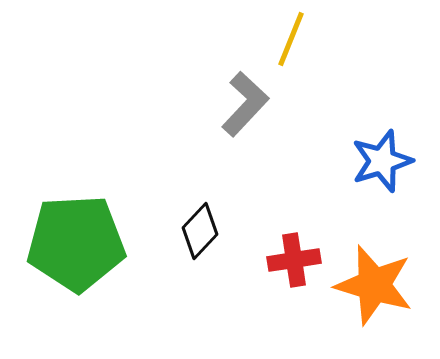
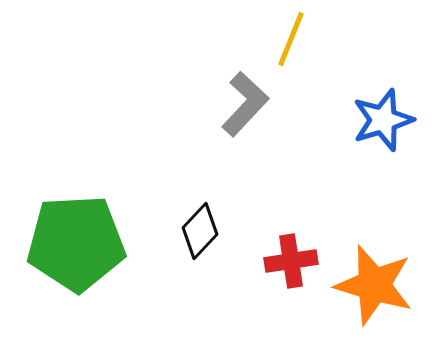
blue star: moved 1 px right, 41 px up
red cross: moved 3 px left, 1 px down
